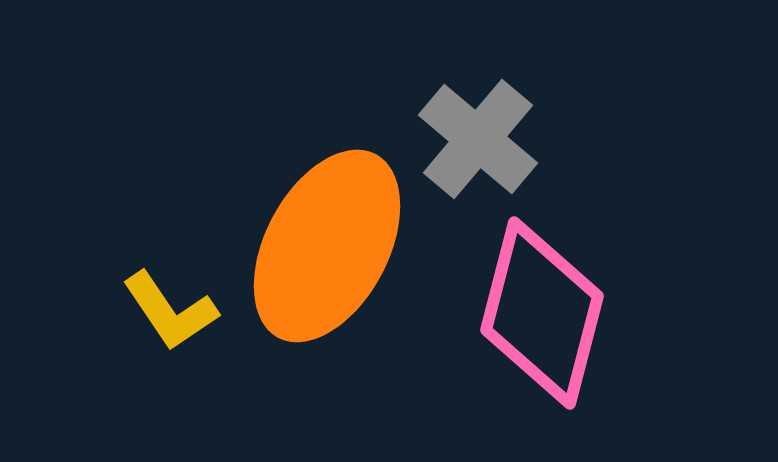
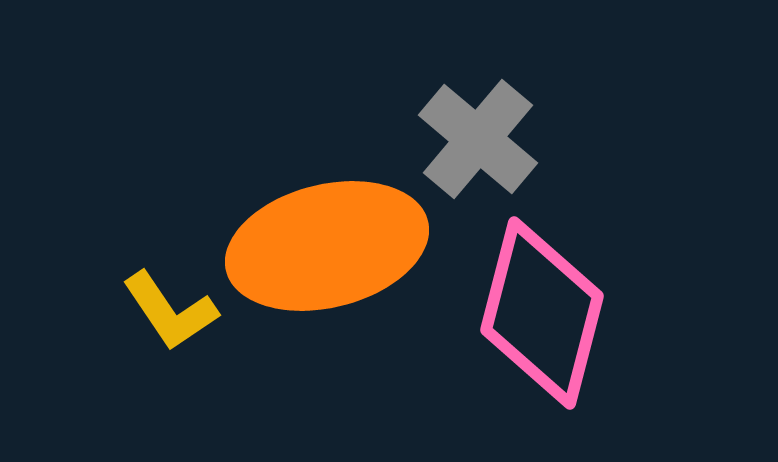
orange ellipse: rotated 48 degrees clockwise
